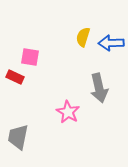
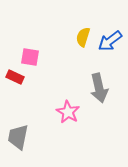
blue arrow: moved 1 px left, 2 px up; rotated 35 degrees counterclockwise
